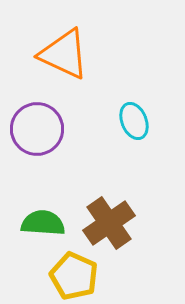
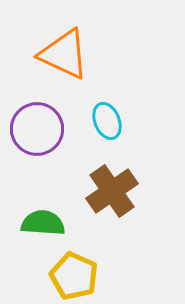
cyan ellipse: moved 27 px left
brown cross: moved 3 px right, 32 px up
